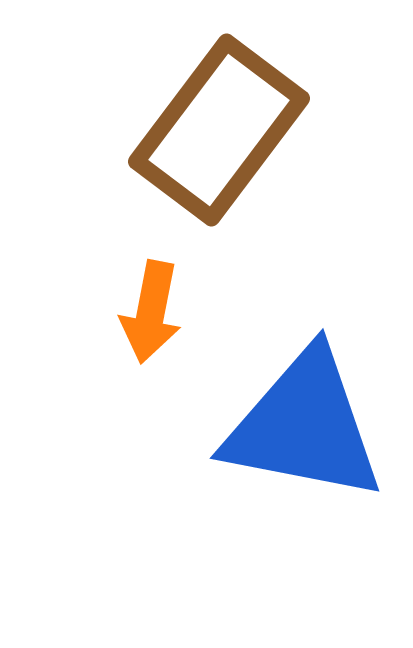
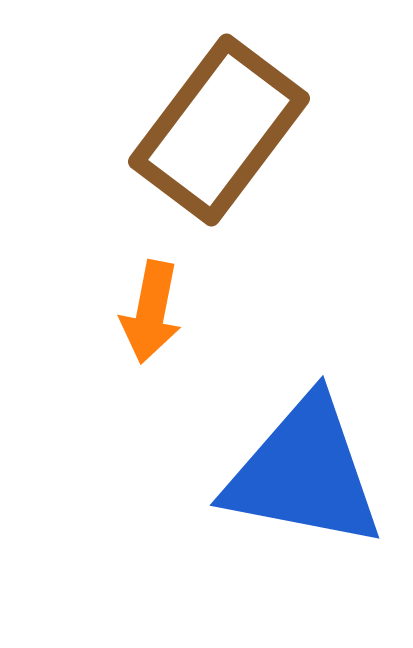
blue triangle: moved 47 px down
